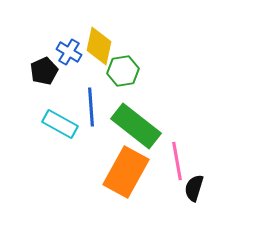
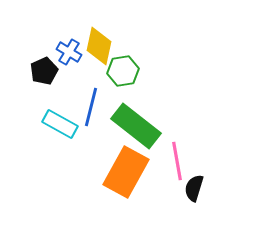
blue line: rotated 18 degrees clockwise
